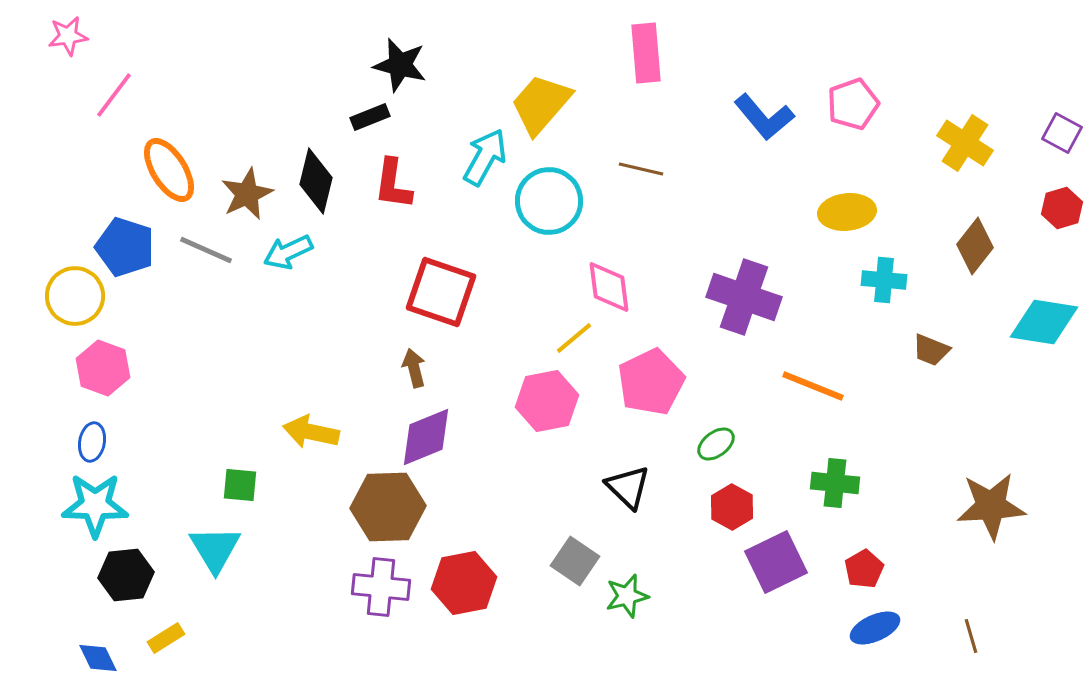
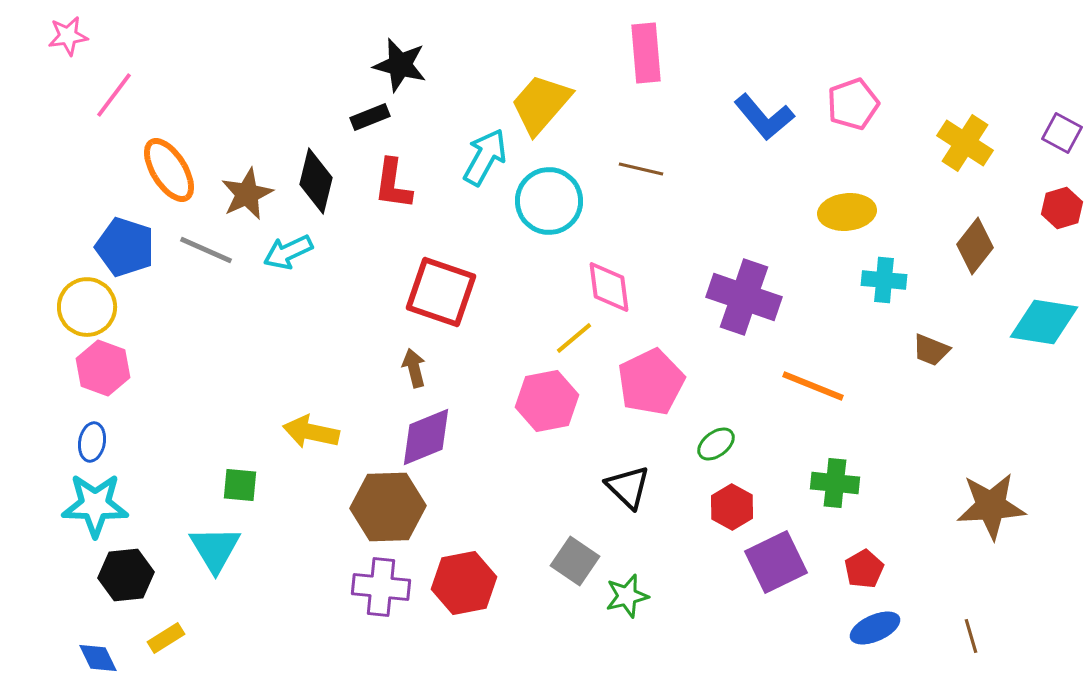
yellow circle at (75, 296): moved 12 px right, 11 px down
